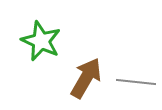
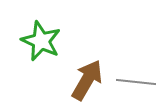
brown arrow: moved 1 px right, 2 px down
